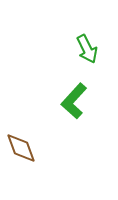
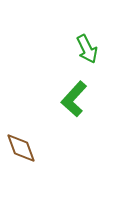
green L-shape: moved 2 px up
